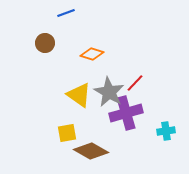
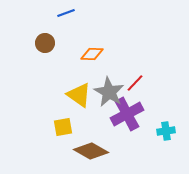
orange diamond: rotated 15 degrees counterclockwise
purple cross: moved 1 px right, 1 px down; rotated 12 degrees counterclockwise
yellow square: moved 4 px left, 6 px up
